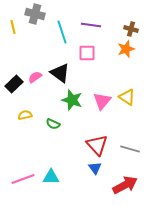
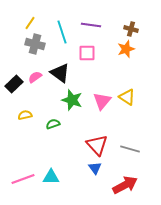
gray cross: moved 30 px down
yellow line: moved 17 px right, 4 px up; rotated 48 degrees clockwise
green semicircle: rotated 136 degrees clockwise
